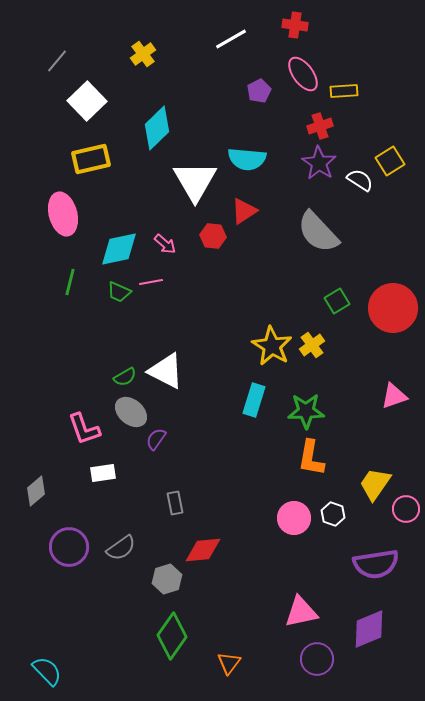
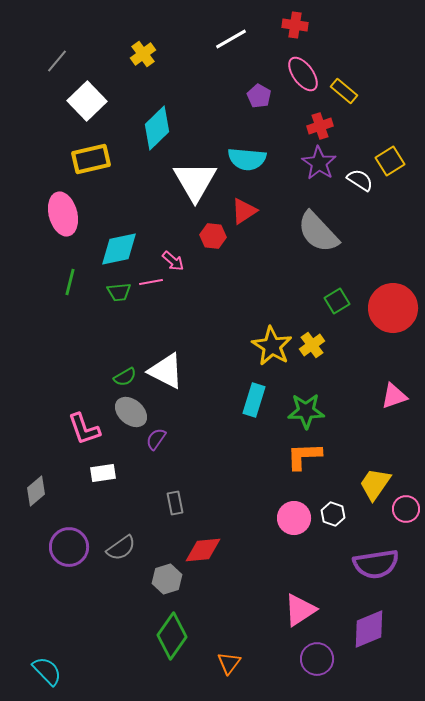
purple pentagon at (259, 91): moved 5 px down; rotated 15 degrees counterclockwise
yellow rectangle at (344, 91): rotated 44 degrees clockwise
pink arrow at (165, 244): moved 8 px right, 17 px down
green trapezoid at (119, 292): rotated 30 degrees counterclockwise
orange L-shape at (311, 458): moved 7 px left, 2 px up; rotated 78 degrees clockwise
pink triangle at (301, 612): moved 1 px left, 2 px up; rotated 21 degrees counterclockwise
